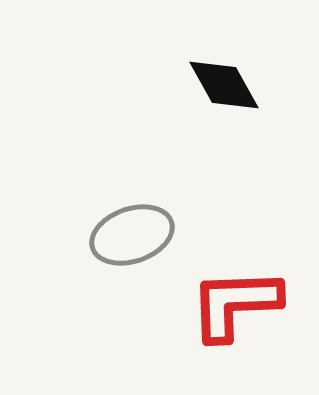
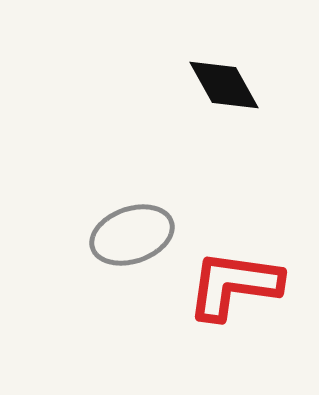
red L-shape: moved 1 px left, 19 px up; rotated 10 degrees clockwise
